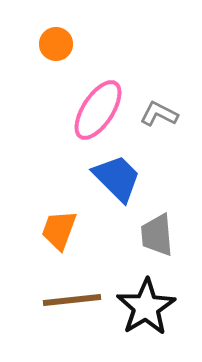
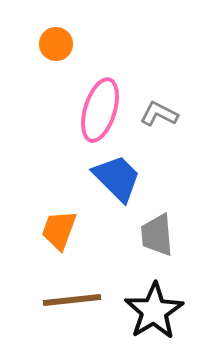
pink ellipse: moved 2 px right; rotated 16 degrees counterclockwise
black star: moved 8 px right, 4 px down
